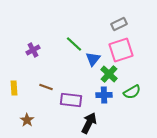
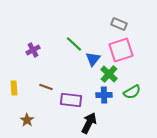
gray rectangle: rotated 49 degrees clockwise
